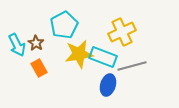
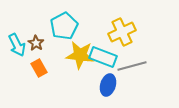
cyan pentagon: moved 1 px down
yellow star: moved 1 px right, 1 px down; rotated 16 degrees clockwise
